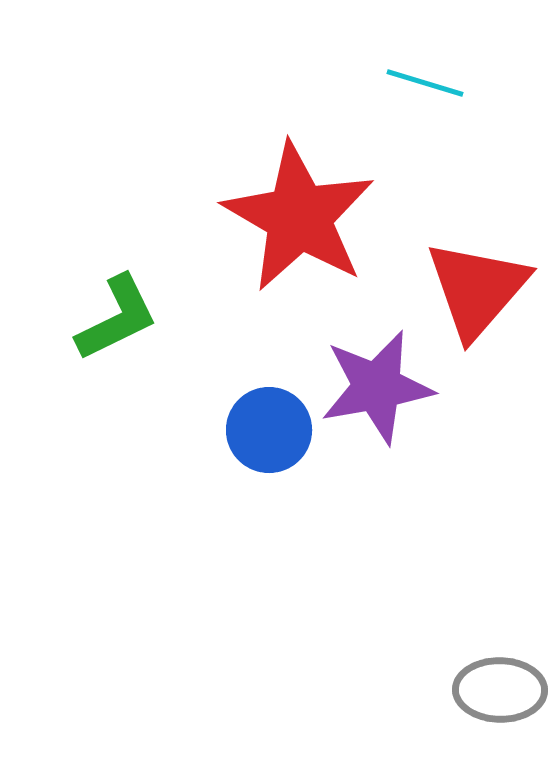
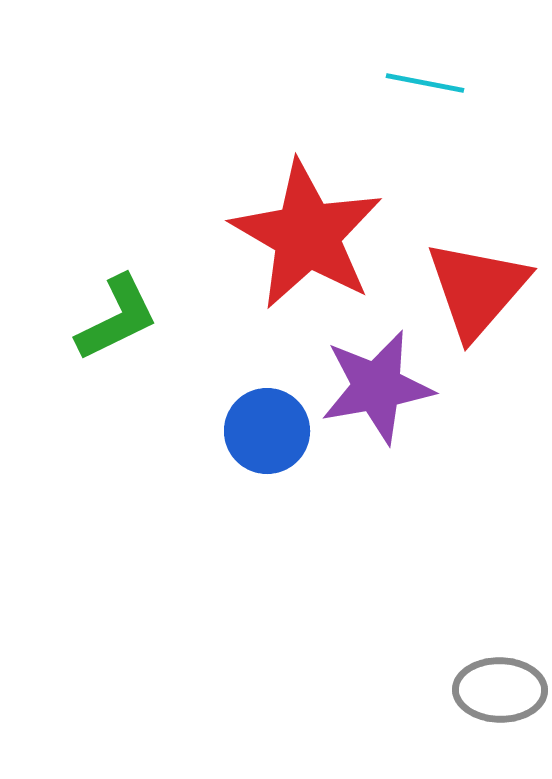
cyan line: rotated 6 degrees counterclockwise
red star: moved 8 px right, 18 px down
blue circle: moved 2 px left, 1 px down
